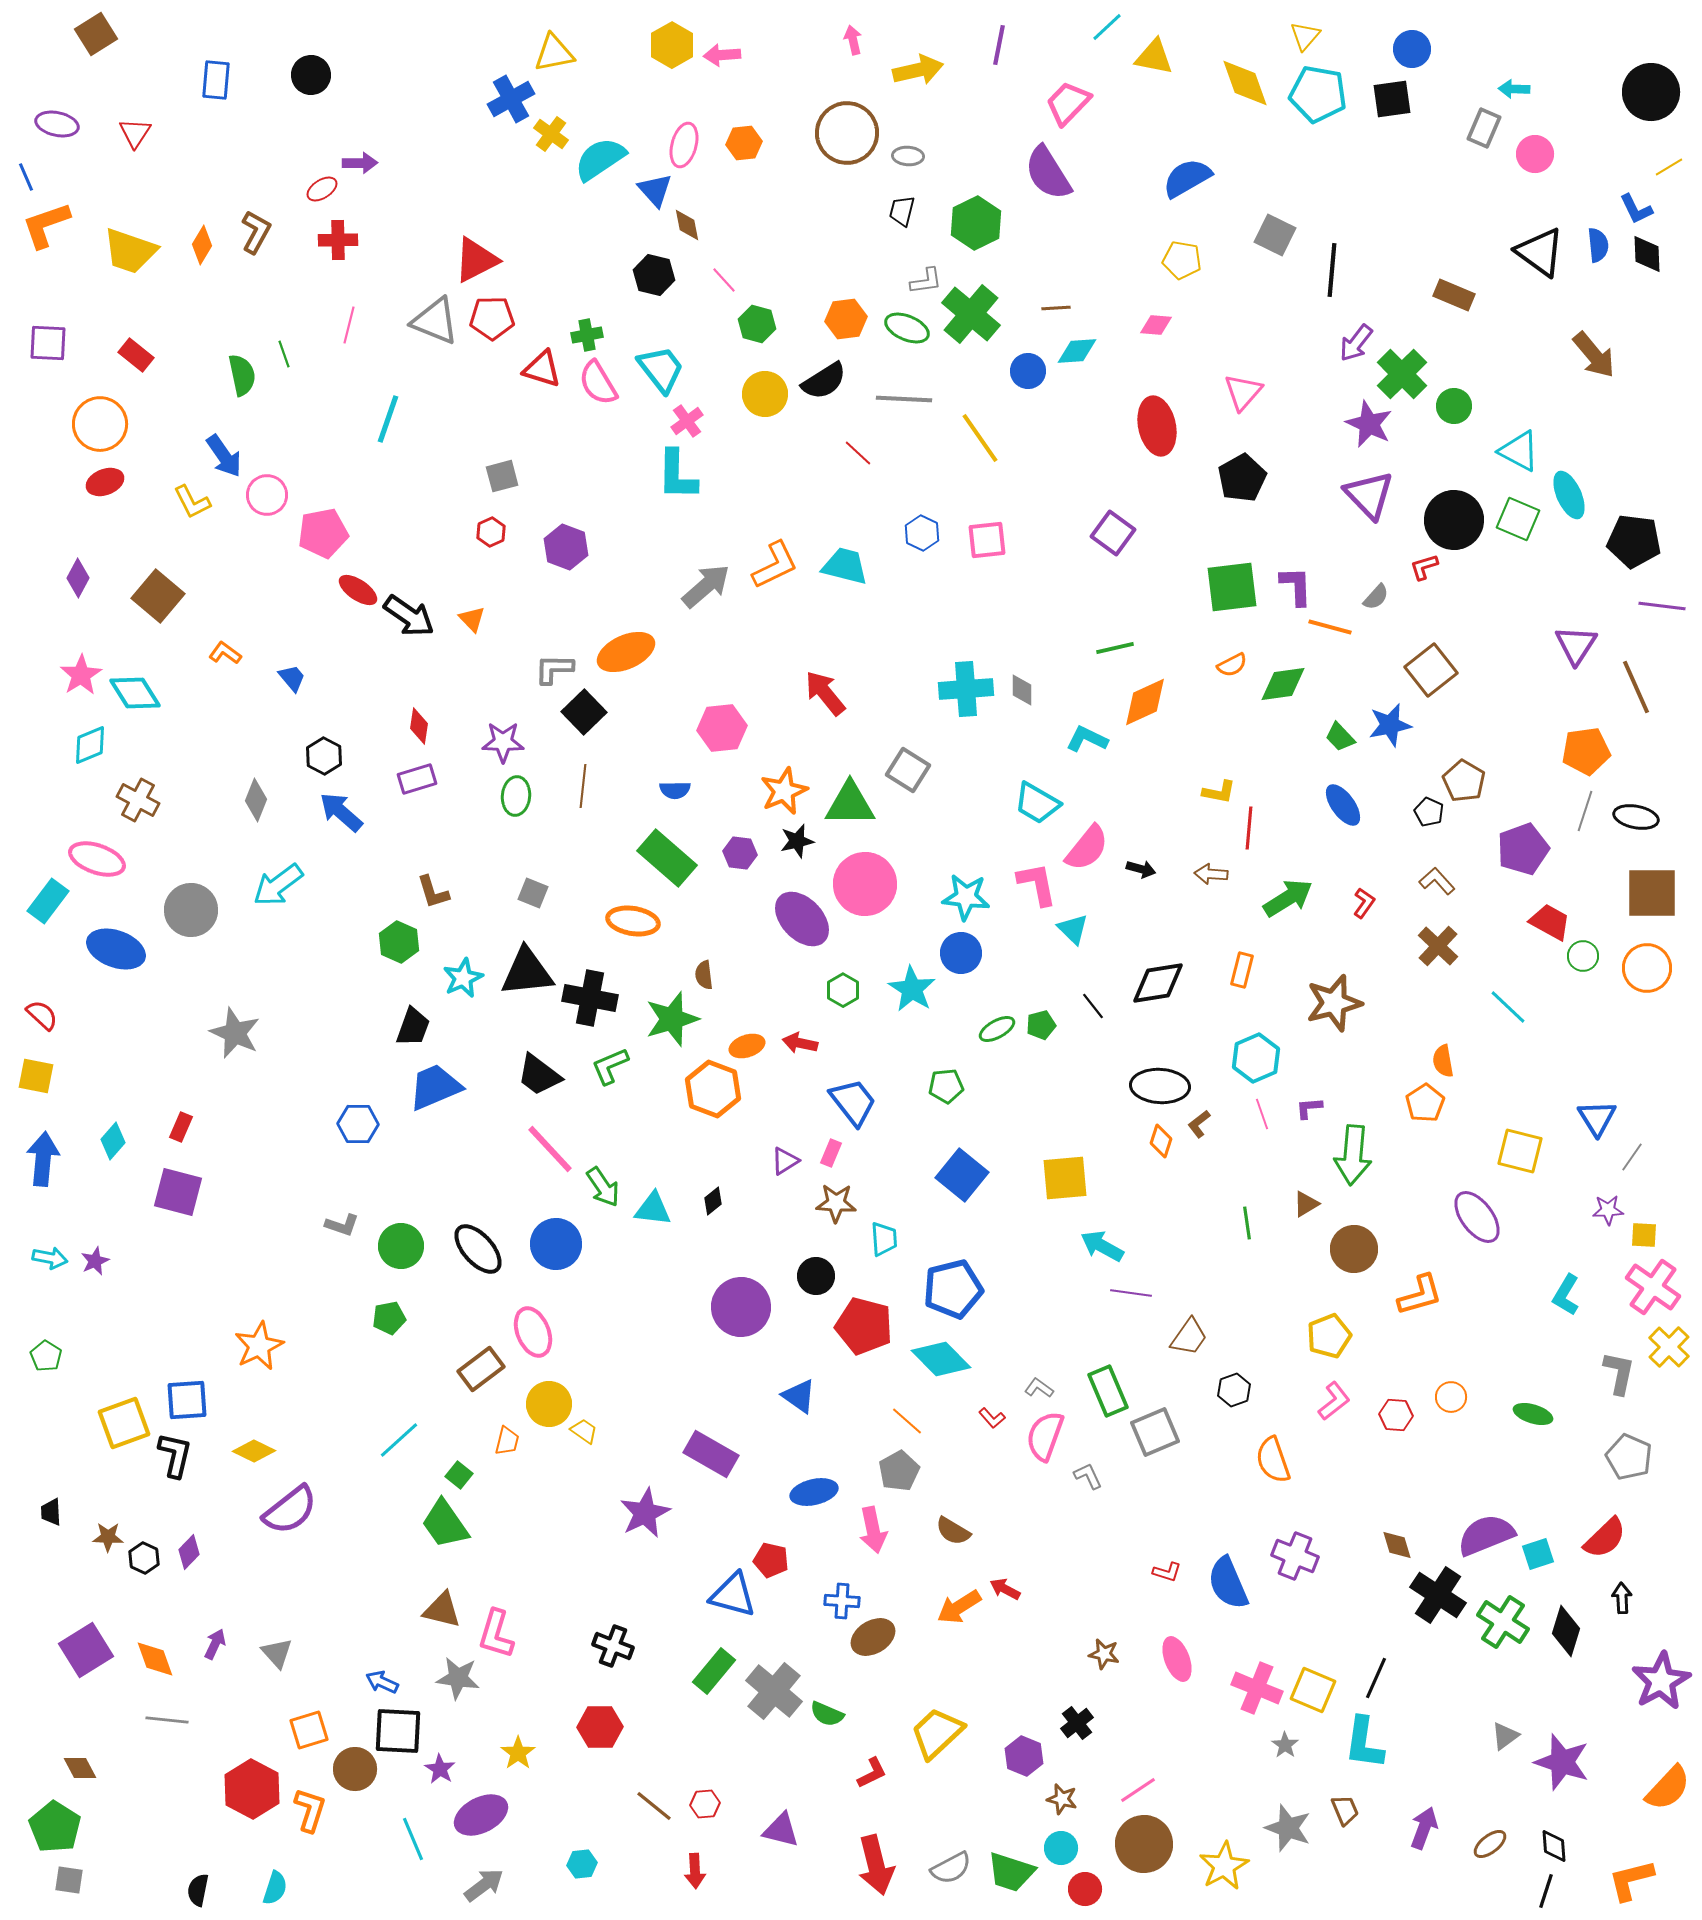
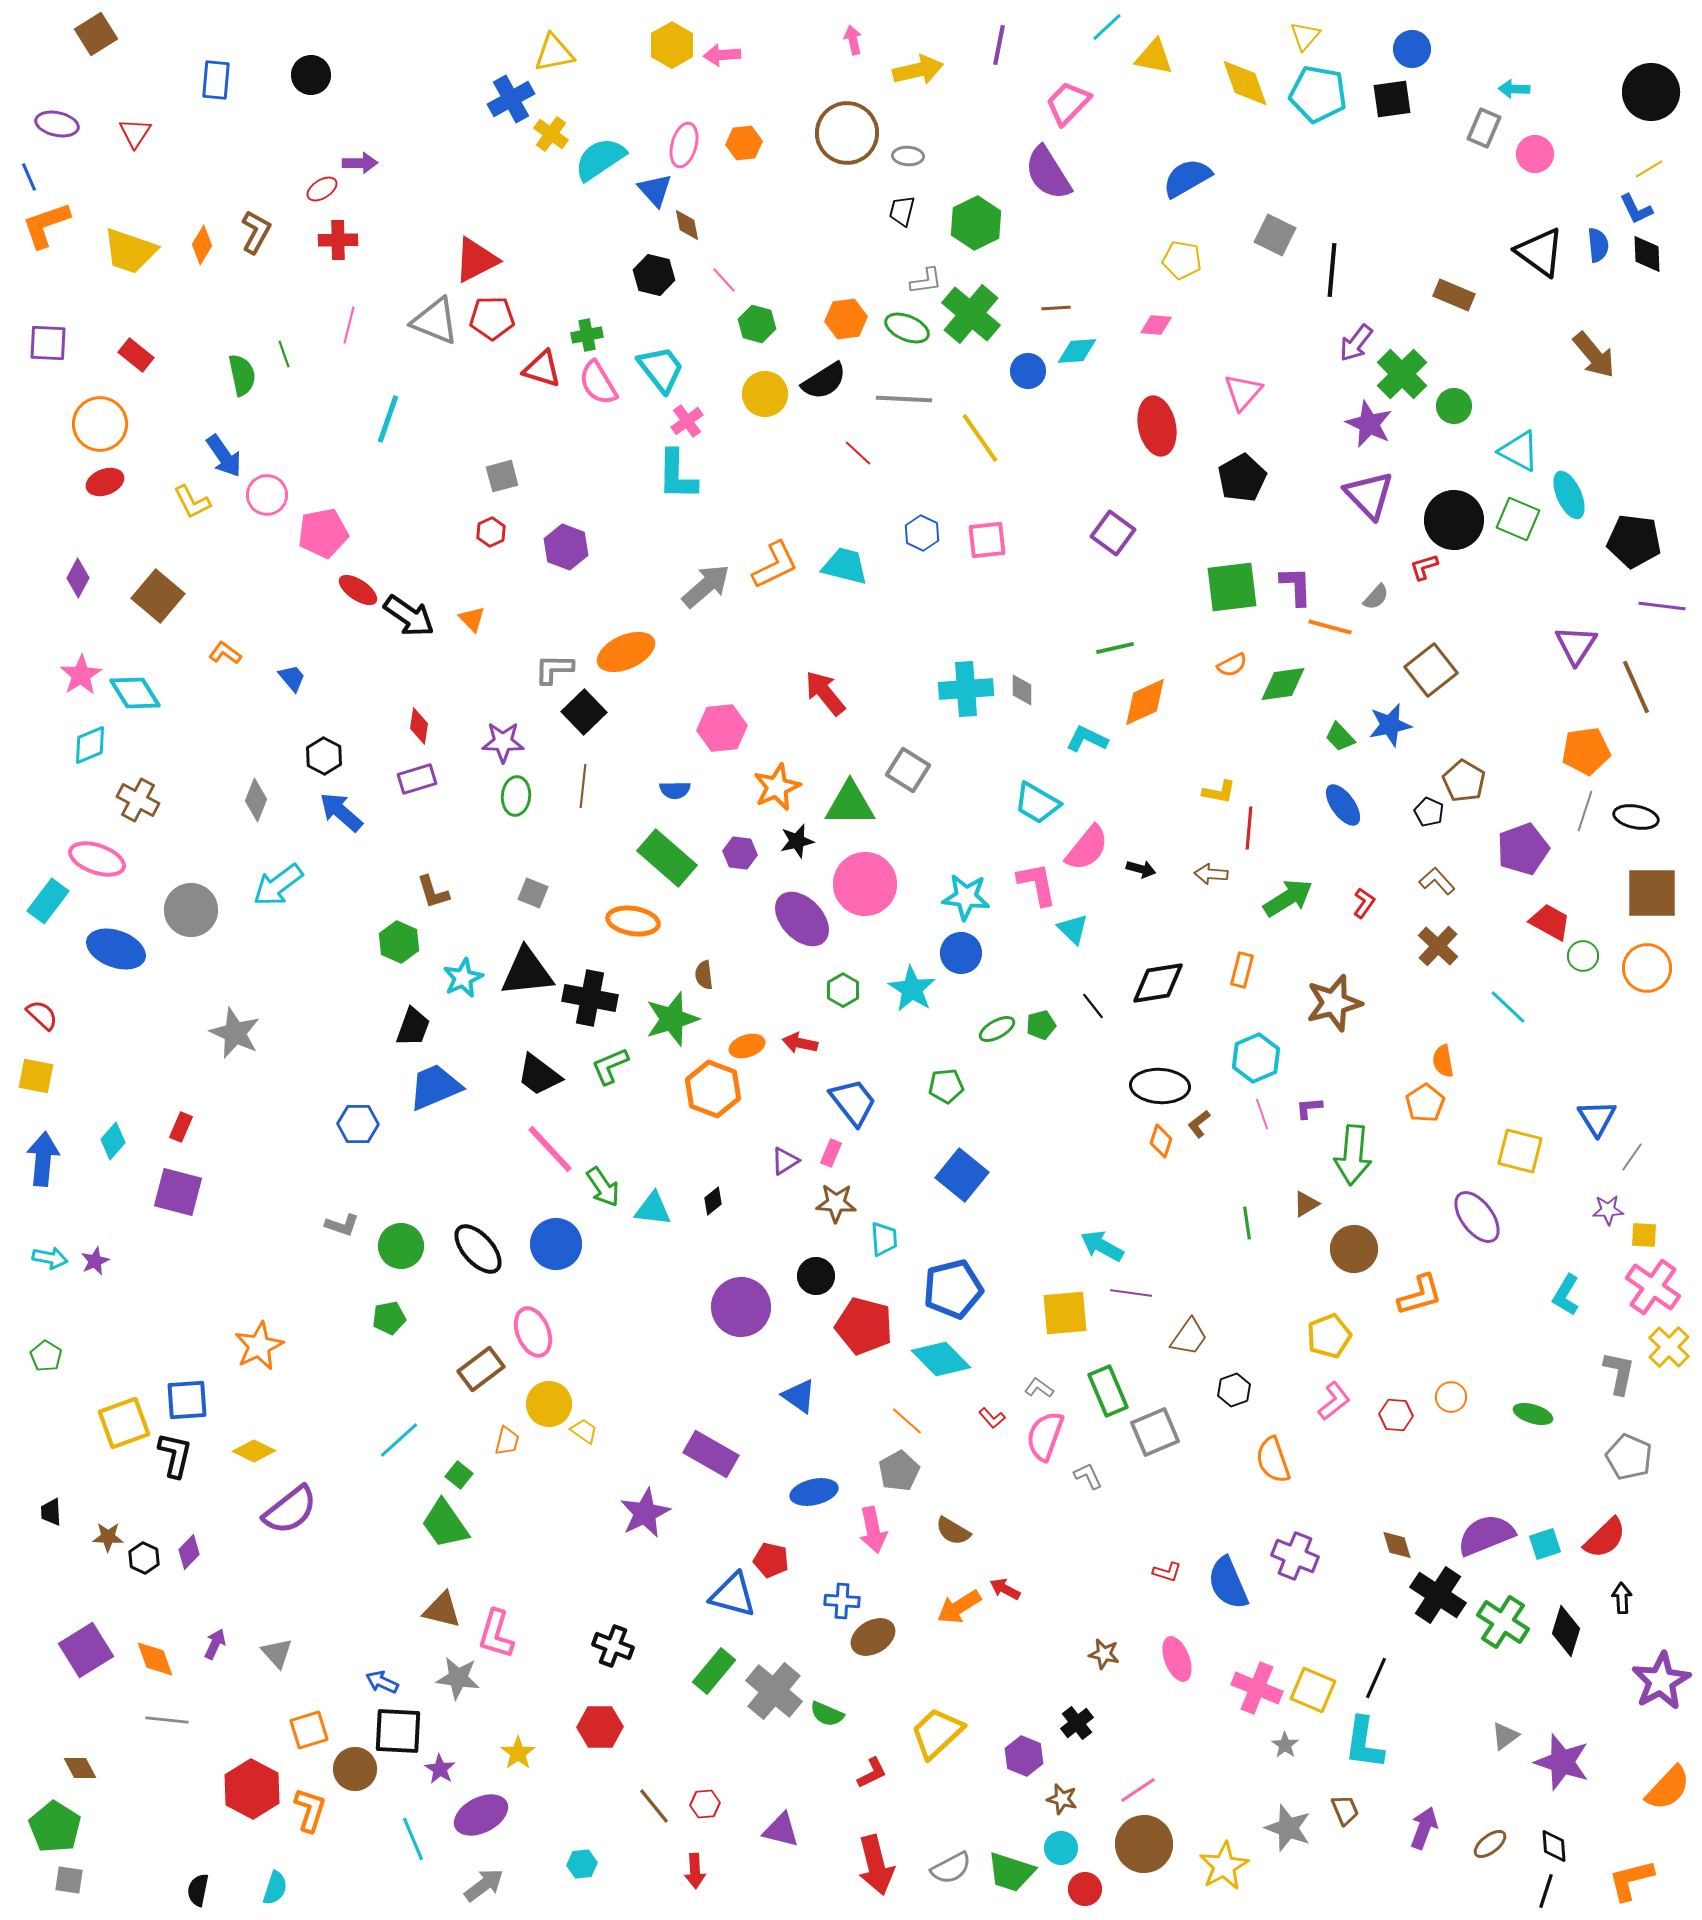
yellow line at (1669, 167): moved 20 px left, 2 px down
blue line at (26, 177): moved 3 px right
orange star at (784, 791): moved 7 px left, 4 px up
yellow square at (1065, 1178): moved 135 px down
cyan square at (1538, 1554): moved 7 px right, 10 px up
brown line at (654, 1806): rotated 12 degrees clockwise
